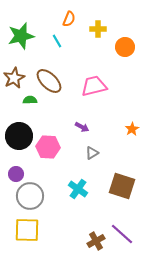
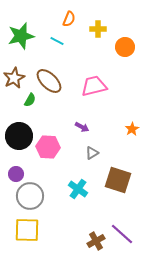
cyan line: rotated 32 degrees counterclockwise
green semicircle: rotated 120 degrees clockwise
brown square: moved 4 px left, 6 px up
